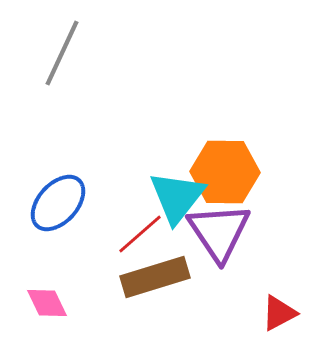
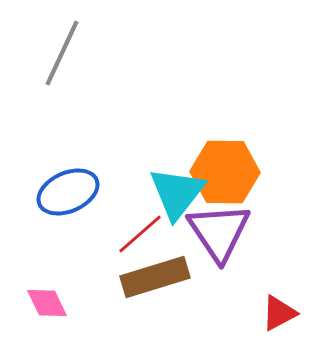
cyan triangle: moved 4 px up
blue ellipse: moved 10 px right, 11 px up; rotated 24 degrees clockwise
